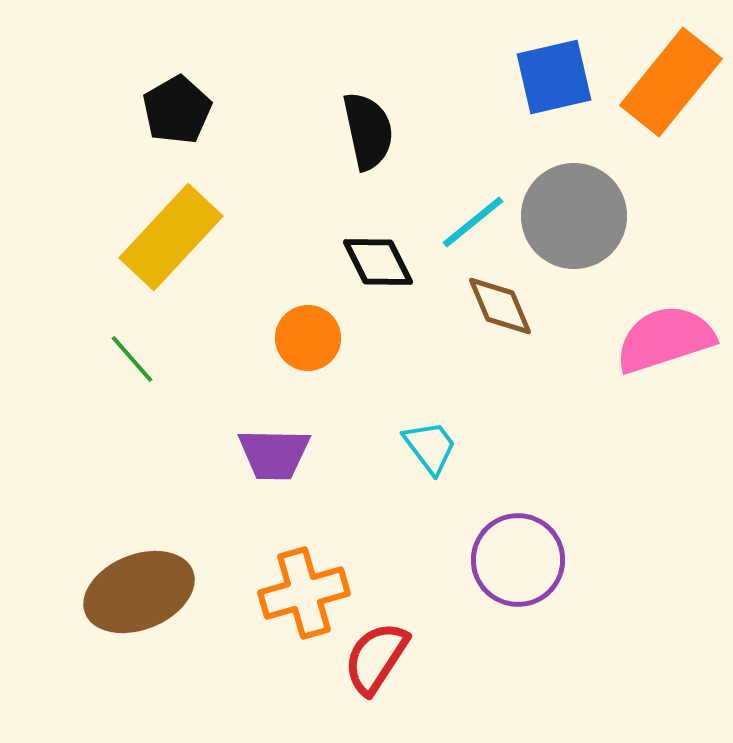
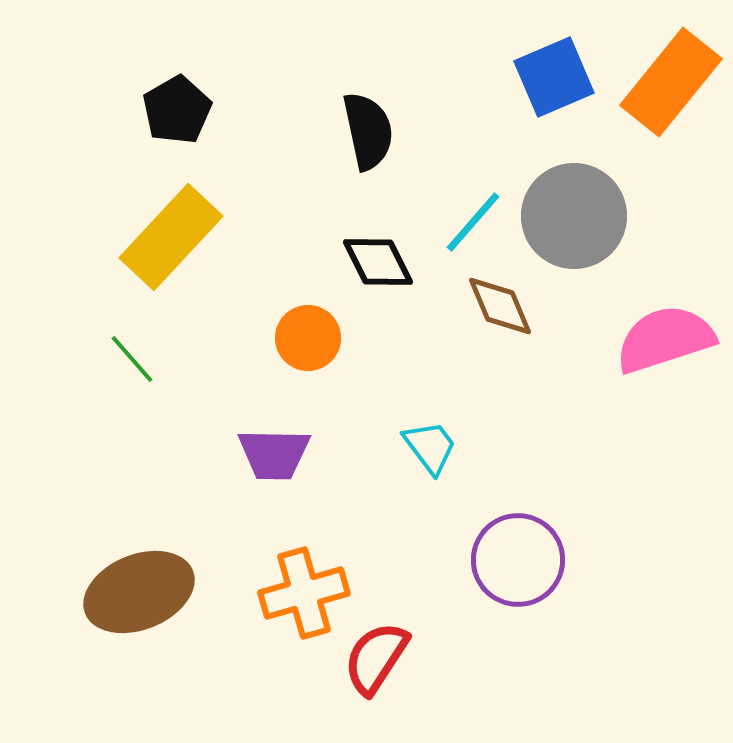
blue square: rotated 10 degrees counterclockwise
cyan line: rotated 10 degrees counterclockwise
